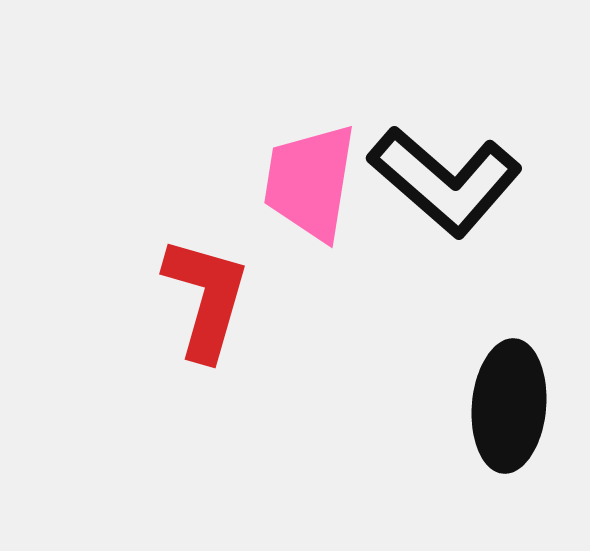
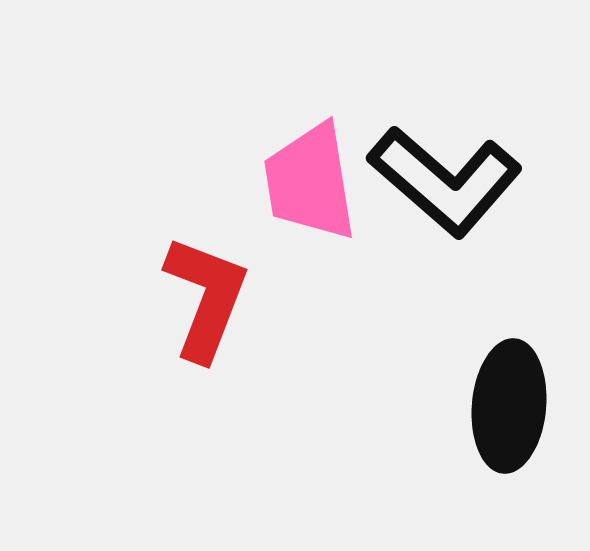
pink trapezoid: rotated 18 degrees counterclockwise
red L-shape: rotated 5 degrees clockwise
